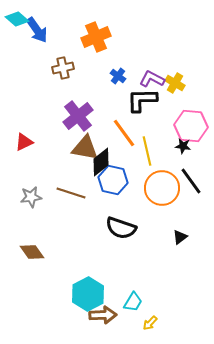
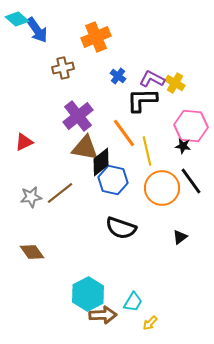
brown line: moved 11 px left; rotated 56 degrees counterclockwise
